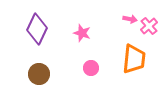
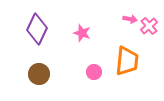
orange trapezoid: moved 7 px left, 2 px down
pink circle: moved 3 px right, 4 px down
